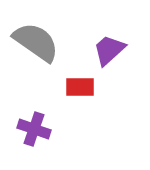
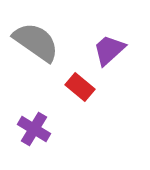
red rectangle: rotated 40 degrees clockwise
purple cross: rotated 12 degrees clockwise
